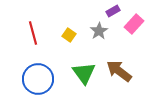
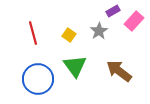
pink rectangle: moved 3 px up
green triangle: moved 9 px left, 7 px up
